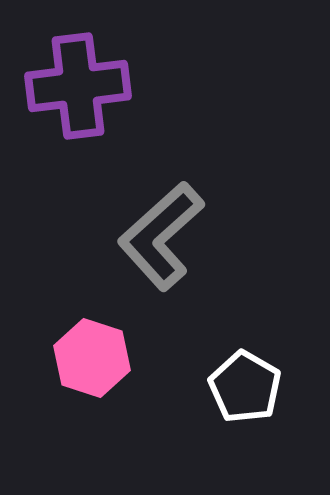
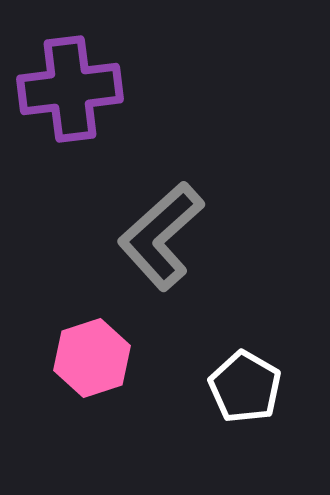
purple cross: moved 8 px left, 3 px down
pink hexagon: rotated 24 degrees clockwise
